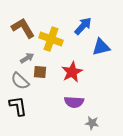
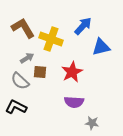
black L-shape: moved 2 px left, 1 px down; rotated 55 degrees counterclockwise
